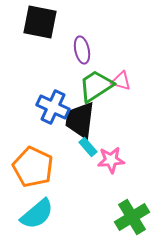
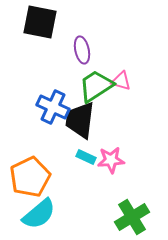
cyan rectangle: moved 2 px left, 10 px down; rotated 24 degrees counterclockwise
orange pentagon: moved 3 px left, 10 px down; rotated 21 degrees clockwise
cyan semicircle: moved 2 px right
